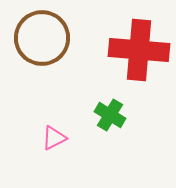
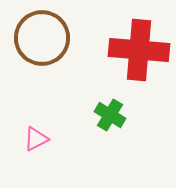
pink triangle: moved 18 px left, 1 px down
